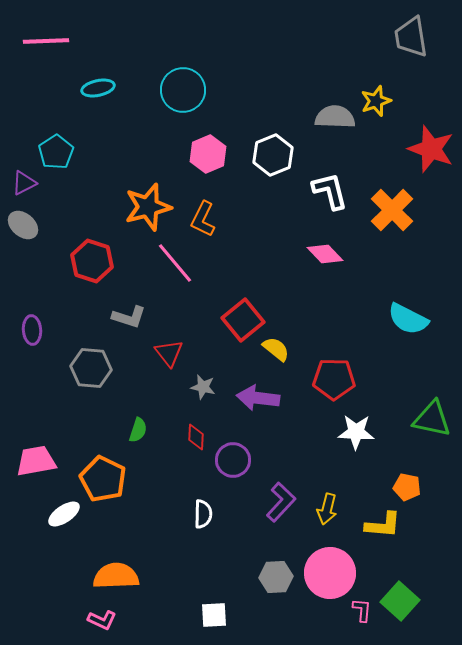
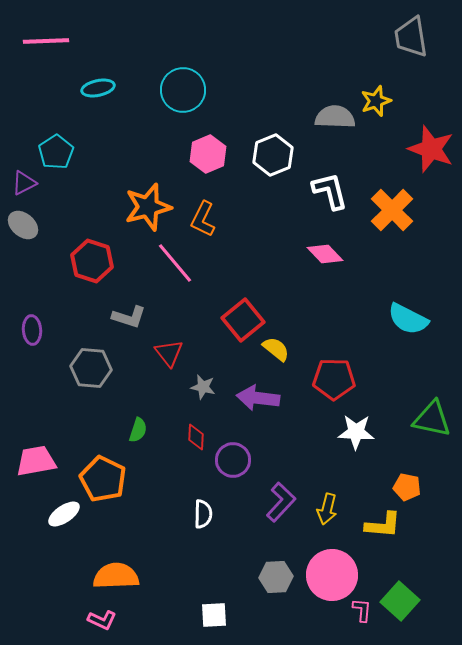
pink circle at (330, 573): moved 2 px right, 2 px down
